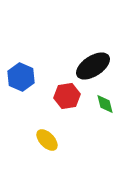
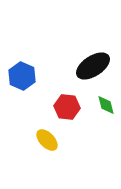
blue hexagon: moved 1 px right, 1 px up
red hexagon: moved 11 px down; rotated 15 degrees clockwise
green diamond: moved 1 px right, 1 px down
